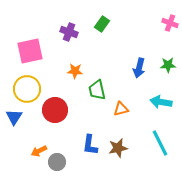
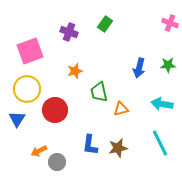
green rectangle: moved 3 px right
pink square: rotated 8 degrees counterclockwise
orange star: rotated 21 degrees counterclockwise
green trapezoid: moved 2 px right, 2 px down
cyan arrow: moved 1 px right, 2 px down
blue triangle: moved 3 px right, 2 px down
